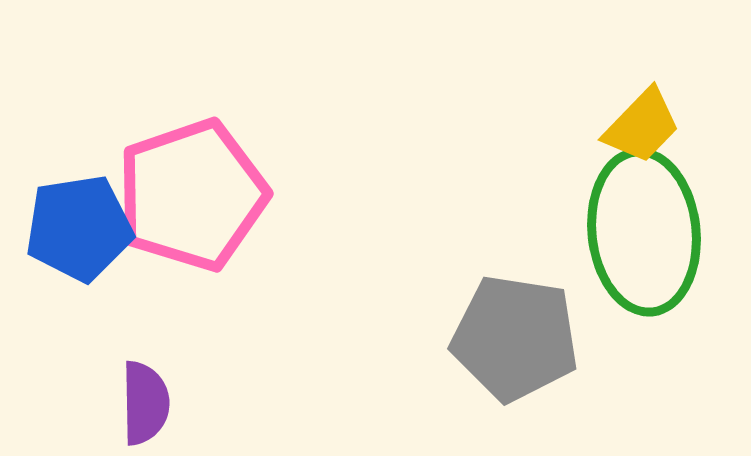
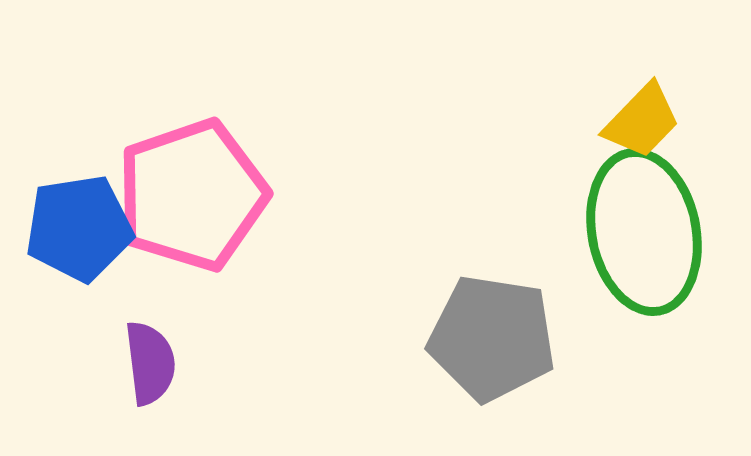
yellow trapezoid: moved 5 px up
green ellipse: rotated 5 degrees counterclockwise
gray pentagon: moved 23 px left
purple semicircle: moved 5 px right, 40 px up; rotated 6 degrees counterclockwise
